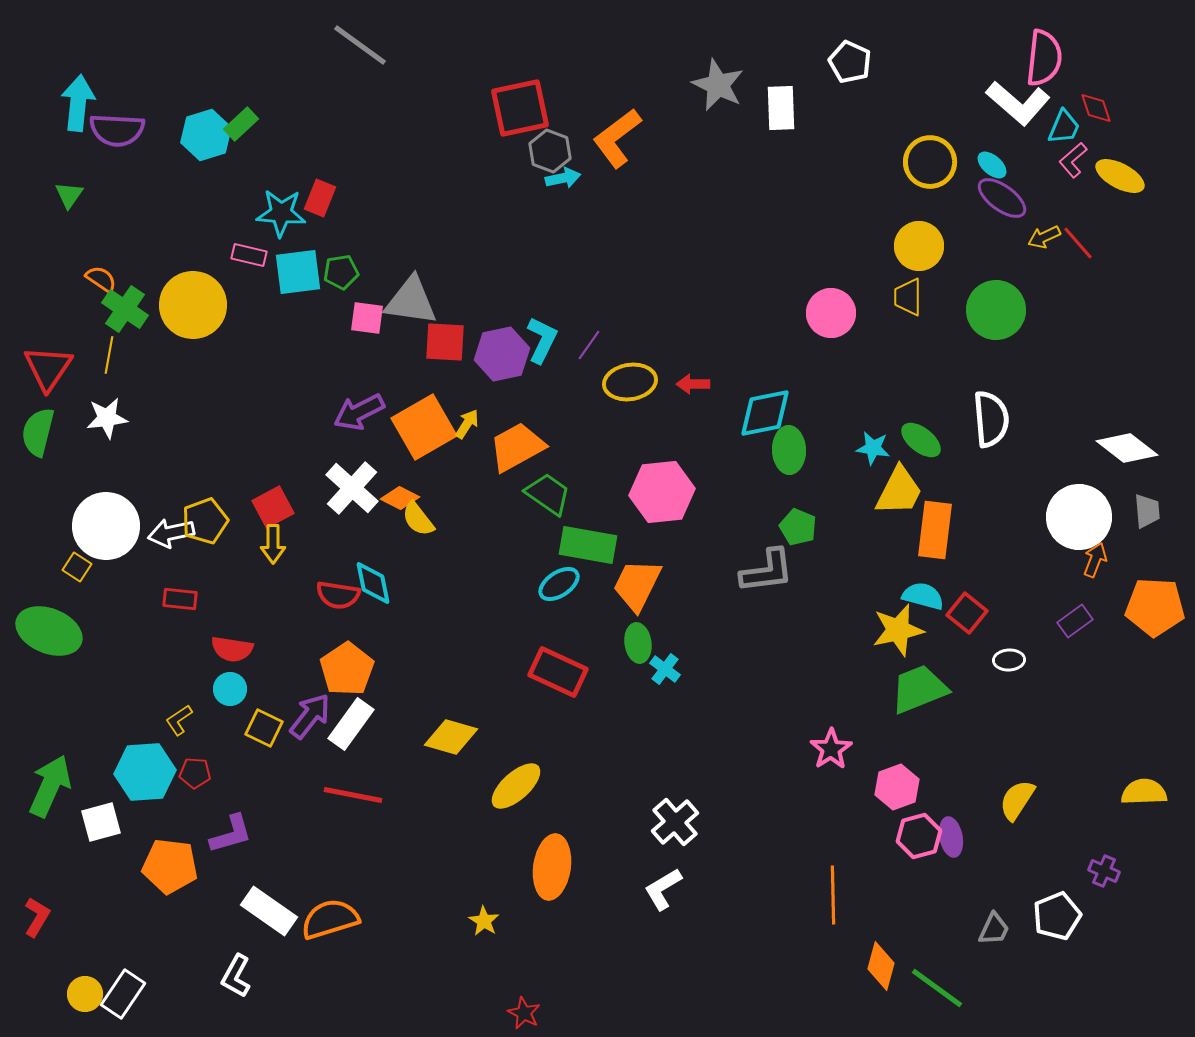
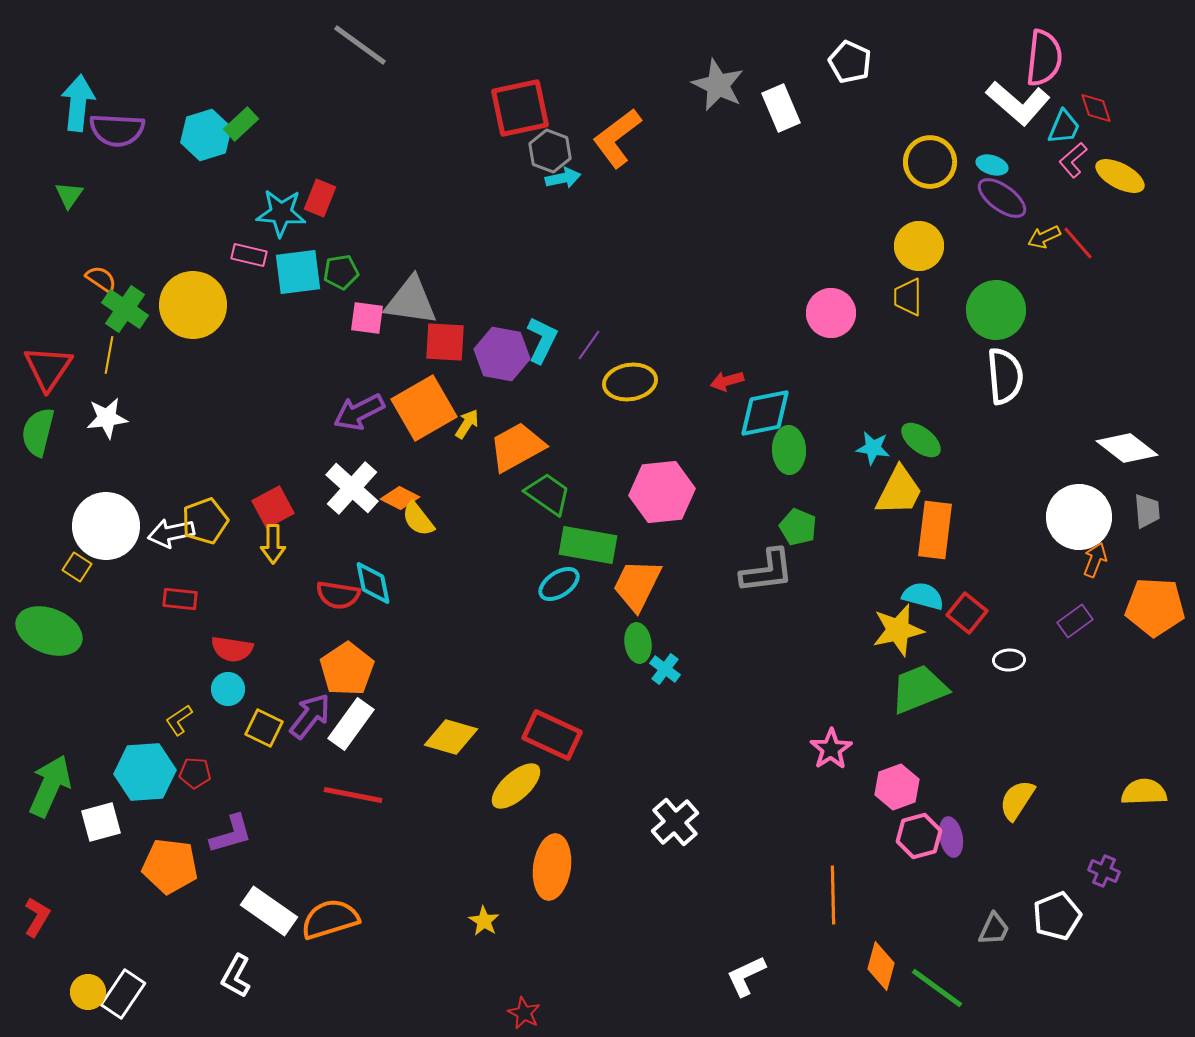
white rectangle at (781, 108): rotated 21 degrees counterclockwise
cyan ellipse at (992, 165): rotated 24 degrees counterclockwise
purple hexagon at (502, 354): rotated 22 degrees clockwise
red arrow at (693, 384): moved 34 px right, 3 px up; rotated 16 degrees counterclockwise
white semicircle at (991, 419): moved 14 px right, 43 px up
orange square at (424, 427): moved 19 px up
red rectangle at (558, 672): moved 6 px left, 63 px down
cyan circle at (230, 689): moved 2 px left
white L-shape at (663, 889): moved 83 px right, 87 px down; rotated 6 degrees clockwise
yellow circle at (85, 994): moved 3 px right, 2 px up
